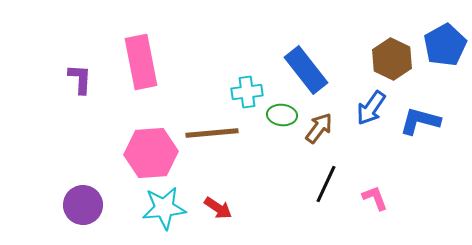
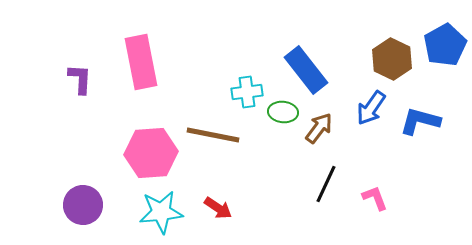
green ellipse: moved 1 px right, 3 px up
brown line: moved 1 px right, 2 px down; rotated 16 degrees clockwise
cyan star: moved 3 px left, 4 px down
